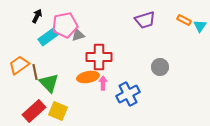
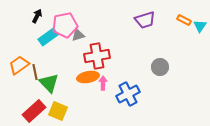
red cross: moved 2 px left, 1 px up; rotated 10 degrees counterclockwise
